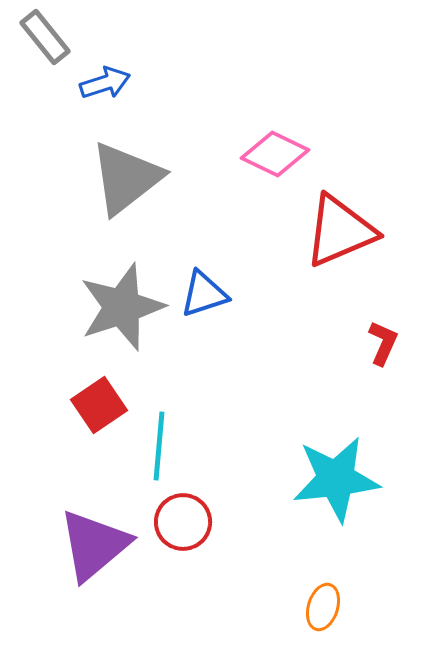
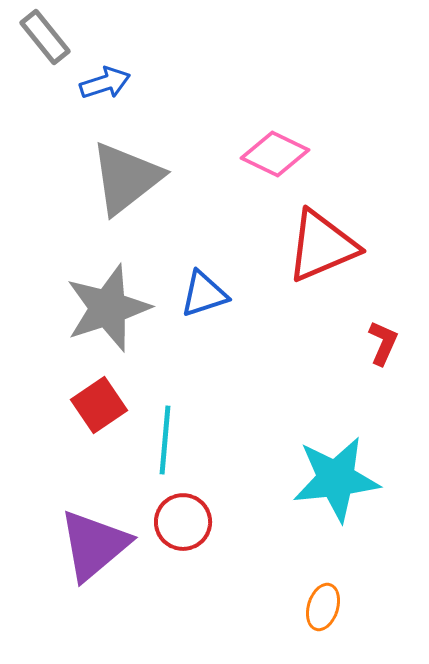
red triangle: moved 18 px left, 15 px down
gray star: moved 14 px left, 1 px down
cyan line: moved 6 px right, 6 px up
